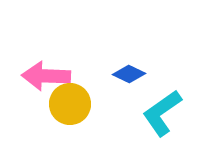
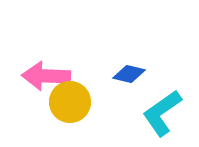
blue diamond: rotated 12 degrees counterclockwise
yellow circle: moved 2 px up
